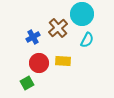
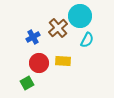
cyan circle: moved 2 px left, 2 px down
